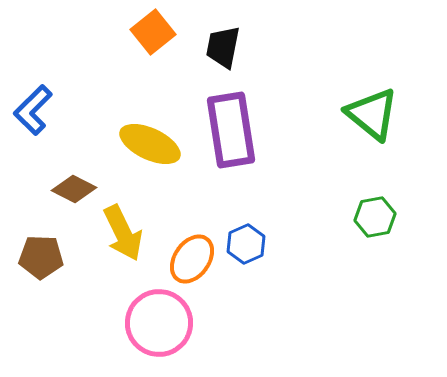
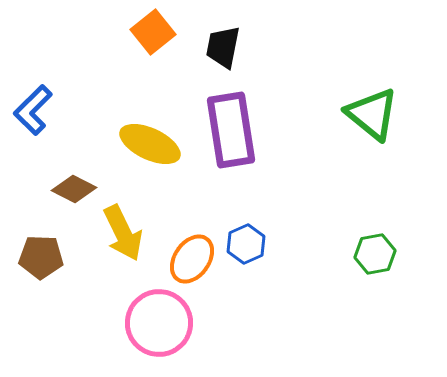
green hexagon: moved 37 px down
